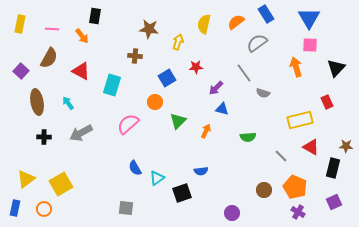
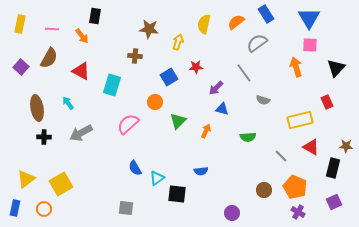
purple square at (21, 71): moved 4 px up
blue square at (167, 78): moved 2 px right, 1 px up
gray semicircle at (263, 93): moved 7 px down
brown ellipse at (37, 102): moved 6 px down
black square at (182, 193): moved 5 px left, 1 px down; rotated 24 degrees clockwise
